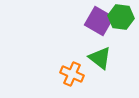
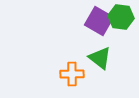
orange cross: rotated 25 degrees counterclockwise
